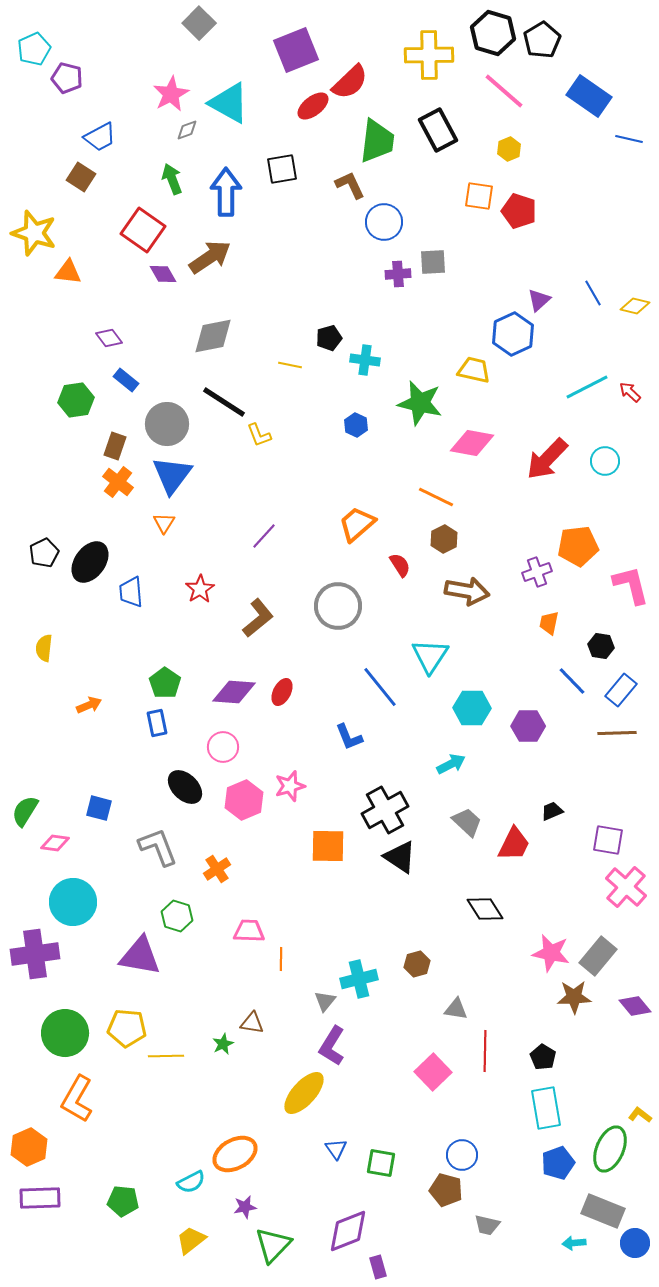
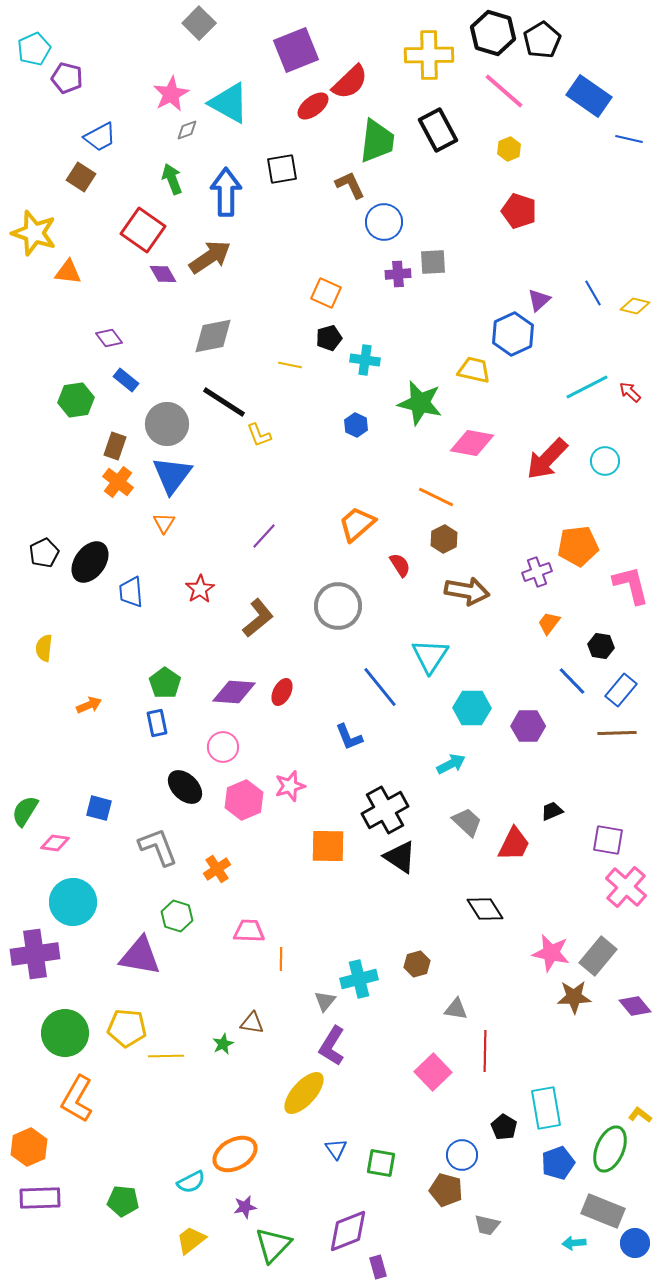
orange square at (479, 196): moved 153 px left, 97 px down; rotated 16 degrees clockwise
orange trapezoid at (549, 623): rotated 25 degrees clockwise
black pentagon at (543, 1057): moved 39 px left, 70 px down
